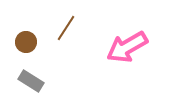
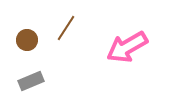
brown circle: moved 1 px right, 2 px up
gray rectangle: rotated 55 degrees counterclockwise
